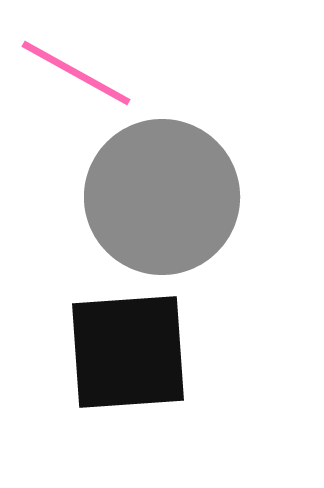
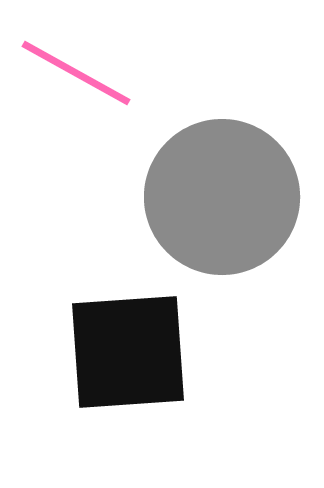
gray circle: moved 60 px right
